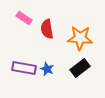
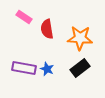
pink rectangle: moved 1 px up
